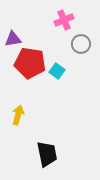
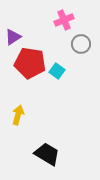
purple triangle: moved 2 px up; rotated 24 degrees counterclockwise
black trapezoid: rotated 48 degrees counterclockwise
